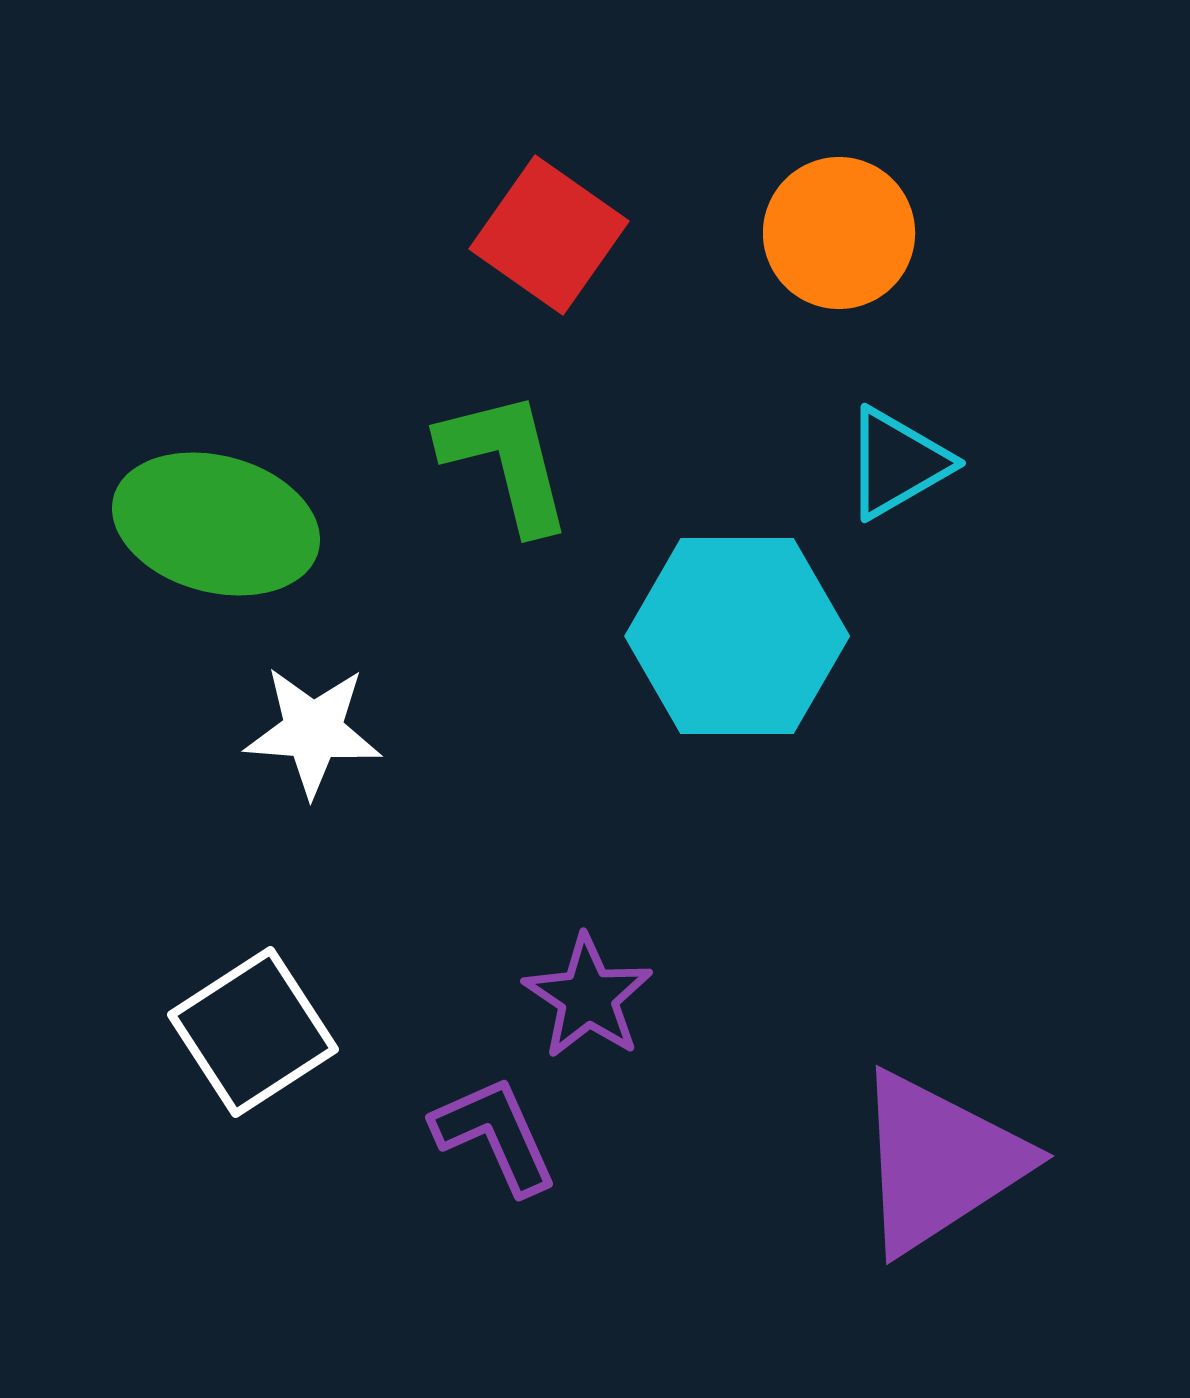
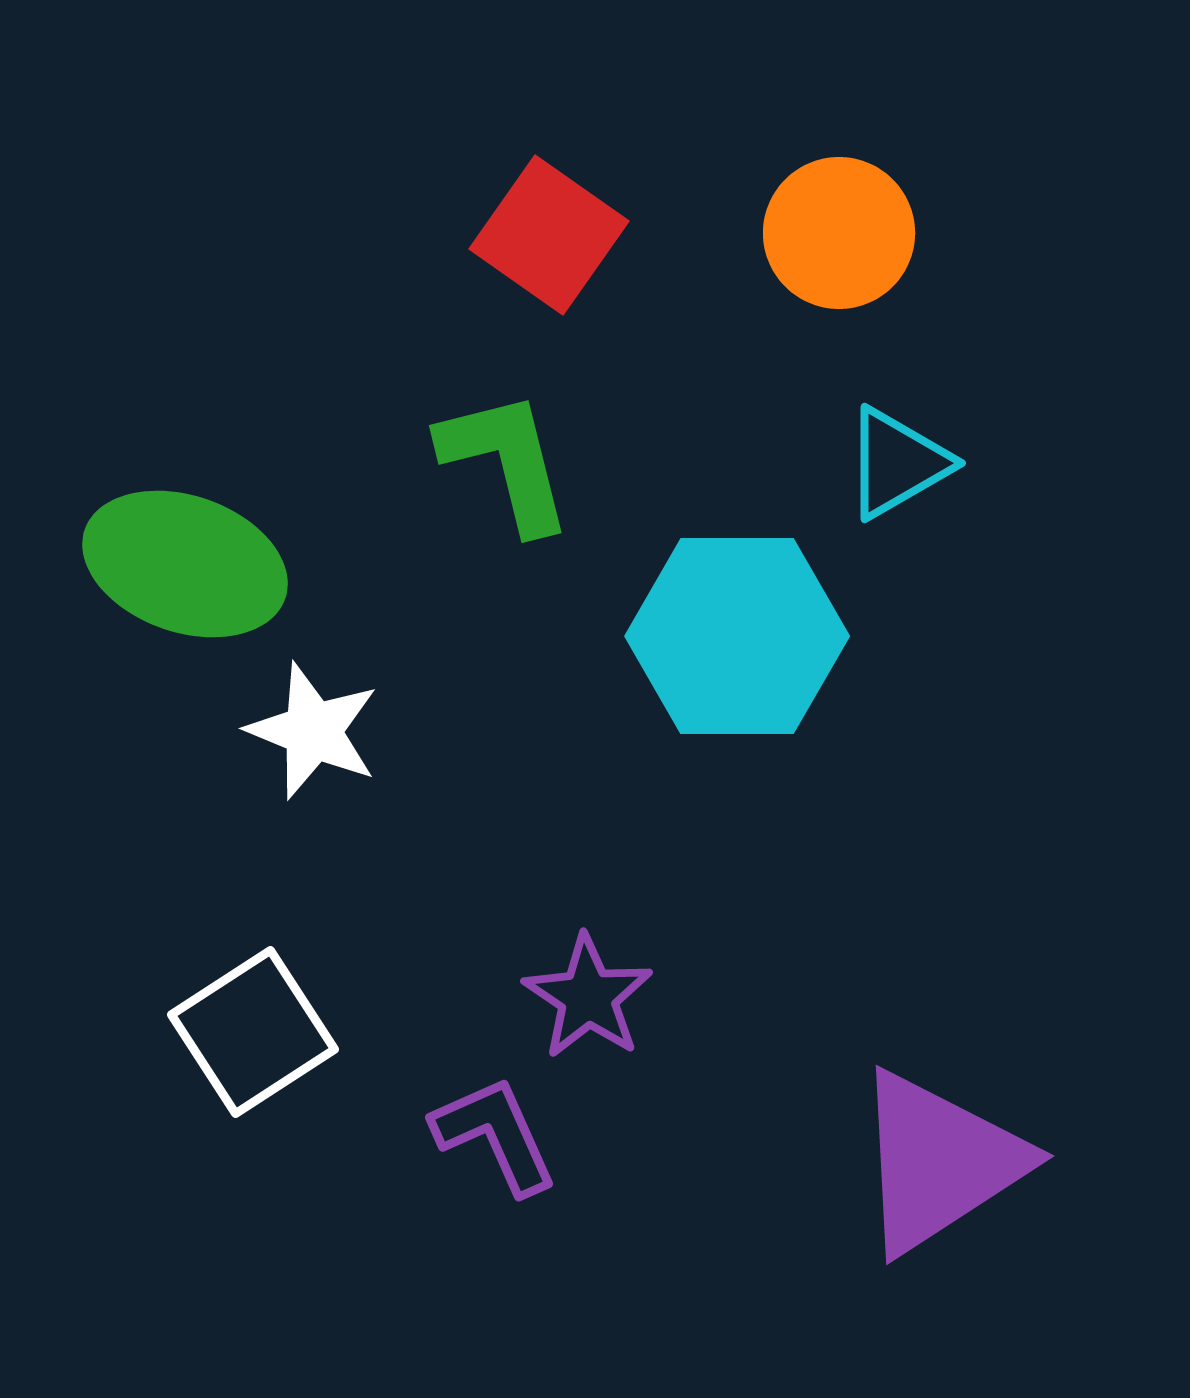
green ellipse: moved 31 px left, 40 px down; rotated 4 degrees clockwise
white star: rotated 18 degrees clockwise
